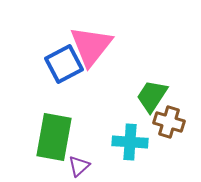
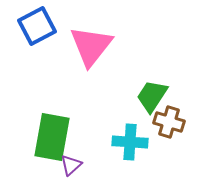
blue square: moved 27 px left, 38 px up
green rectangle: moved 2 px left
purple triangle: moved 8 px left, 1 px up
